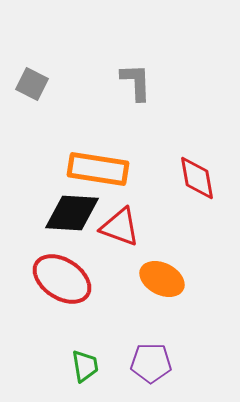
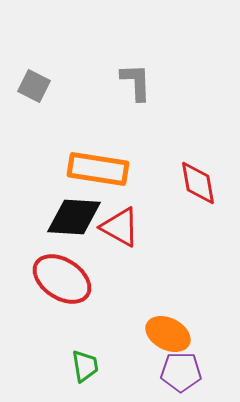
gray square: moved 2 px right, 2 px down
red diamond: moved 1 px right, 5 px down
black diamond: moved 2 px right, 4 px down
red triangle: rotated 9 degrees clockwise
orange ellipse: moved 6 px right, 55 px down
purple pentagon: moved 30 px right, 9 px down
